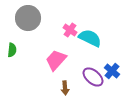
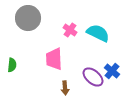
cyan semicircle: moved 8 px right, 5 px up
green semicircle: moved 15 px down
pink trapezoid: moved 2 px left, 1 px up; rotated 45 degrees counterclockwise
